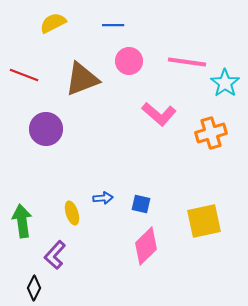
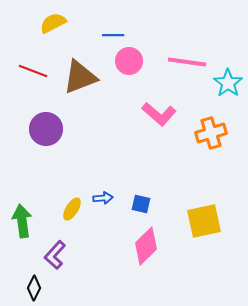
blue line: moved 10 px down
red line: moved 9 px right, 4 px up
brown triangle: moved 2 px left, 2 px up
cyan star: moved 3 px right
yellow ellipse: moved 4 px up; rotated 50 degrees clockwise
